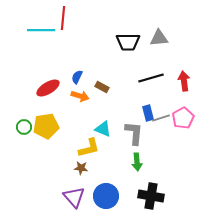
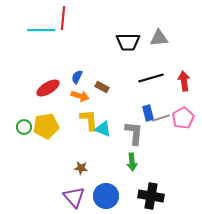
yellow L-shape: moved 28 px up; rotated 80 degrees counterclockwise
green arrow: moved 5 px left
